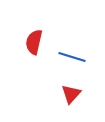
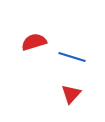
red semicircle: rotated 60 degrees clockwise
